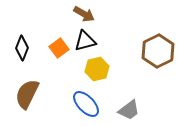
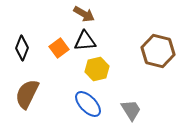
black triangle: rotated 10 degrees clockwise
brown hexagon: rotated 20 degrees counterclockwise
blue ellipse: moved 2 px right
gray trapezoid: moved 2 px right; rotated 85 degrees counterclockwise
